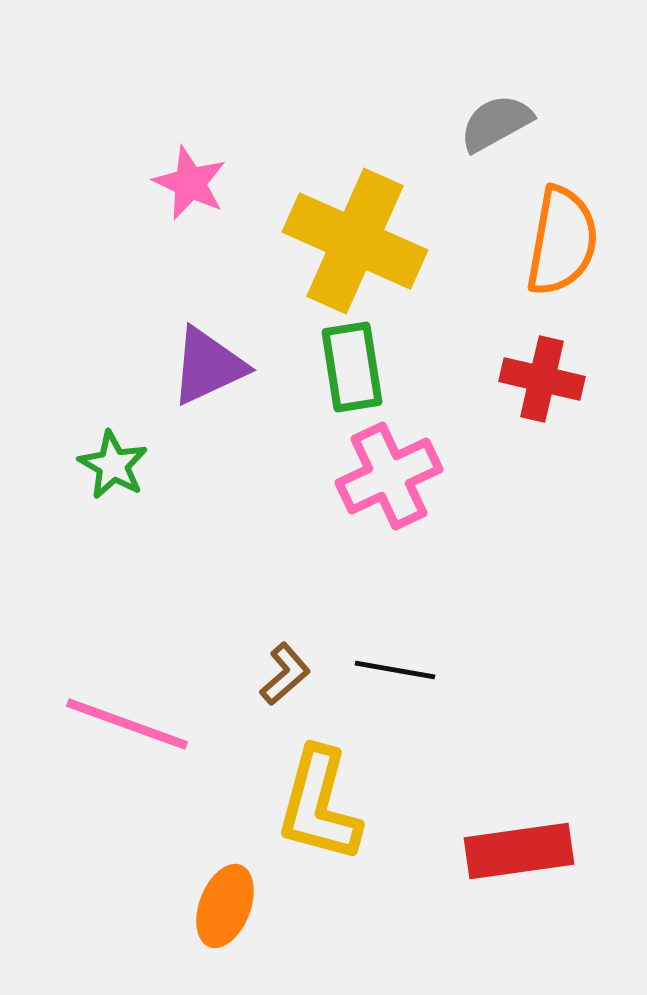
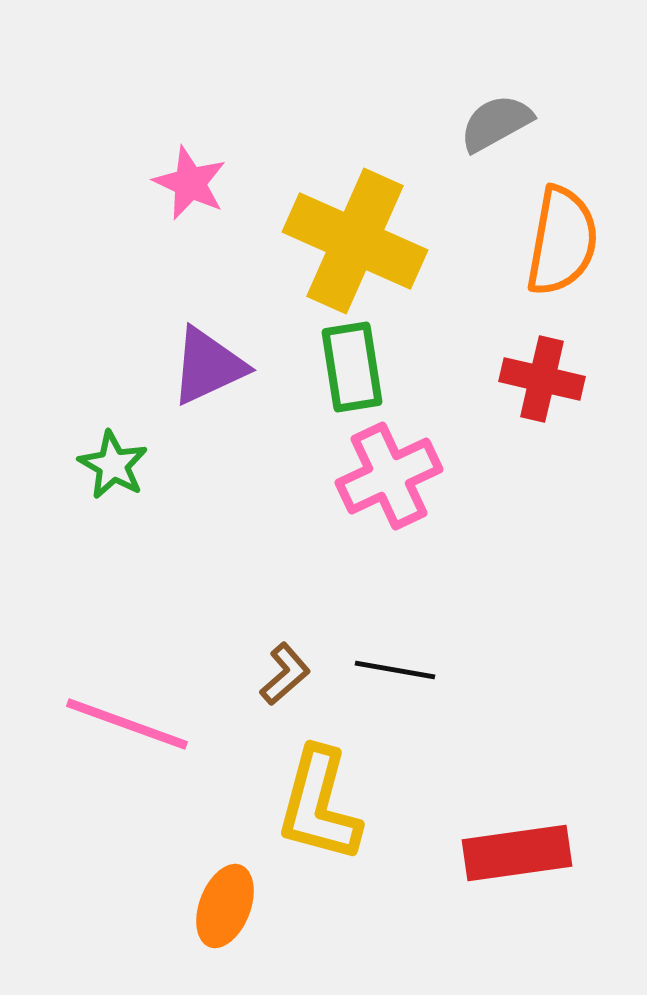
red rectangle: moved 2 px left, 2 px down
